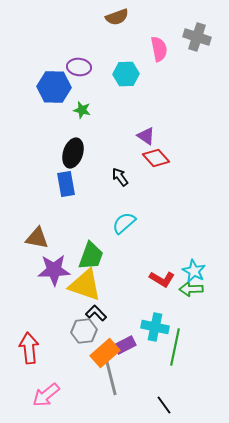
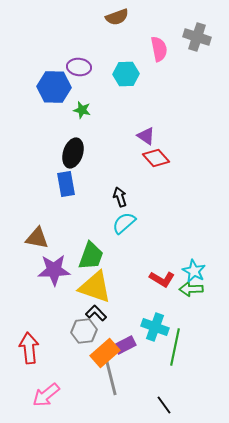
black arrow: moved 20 px down; rotated 18 degrees clockwise
yellow triangle: moved 10 px right, 2 px down
cyan cross: rotated 8 degrees clockwise
